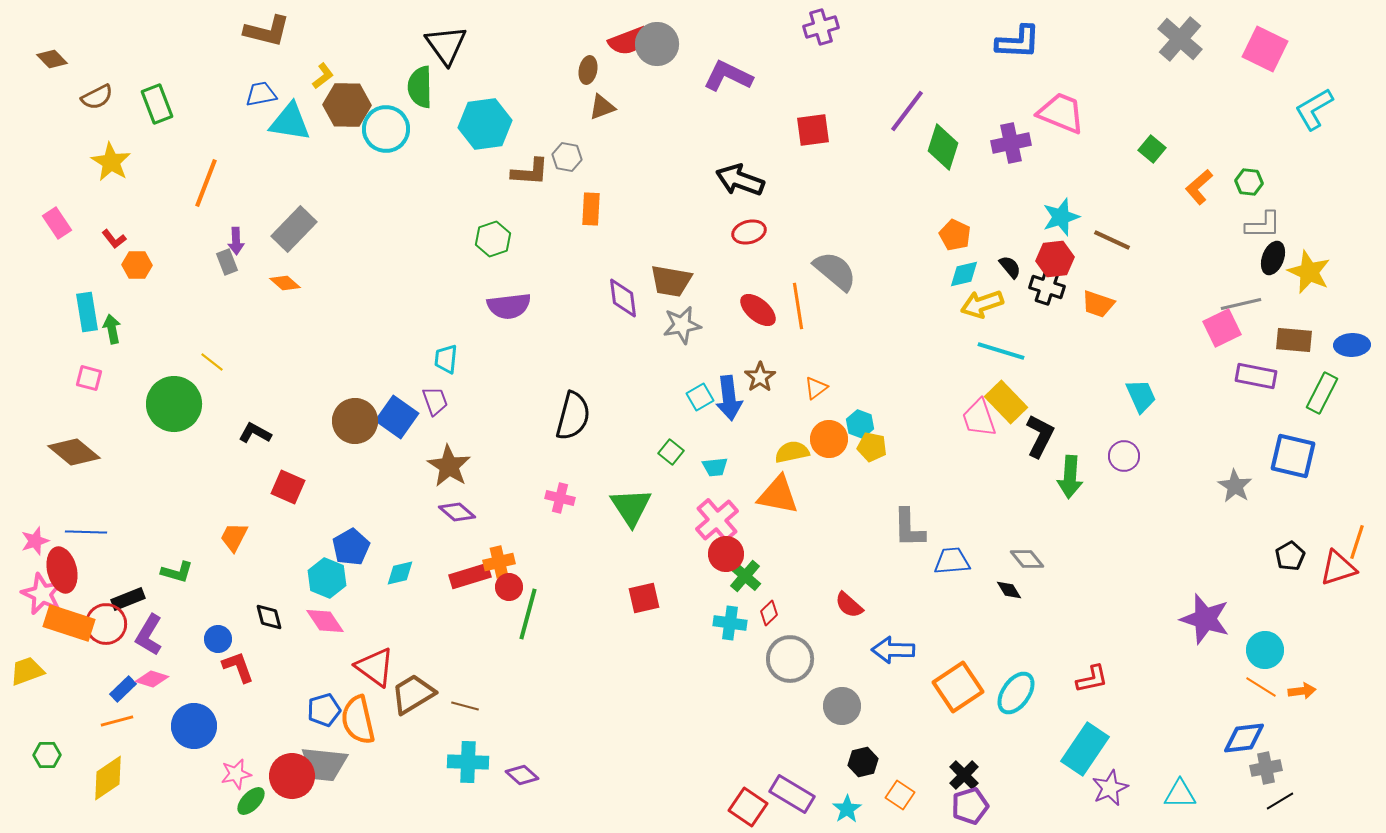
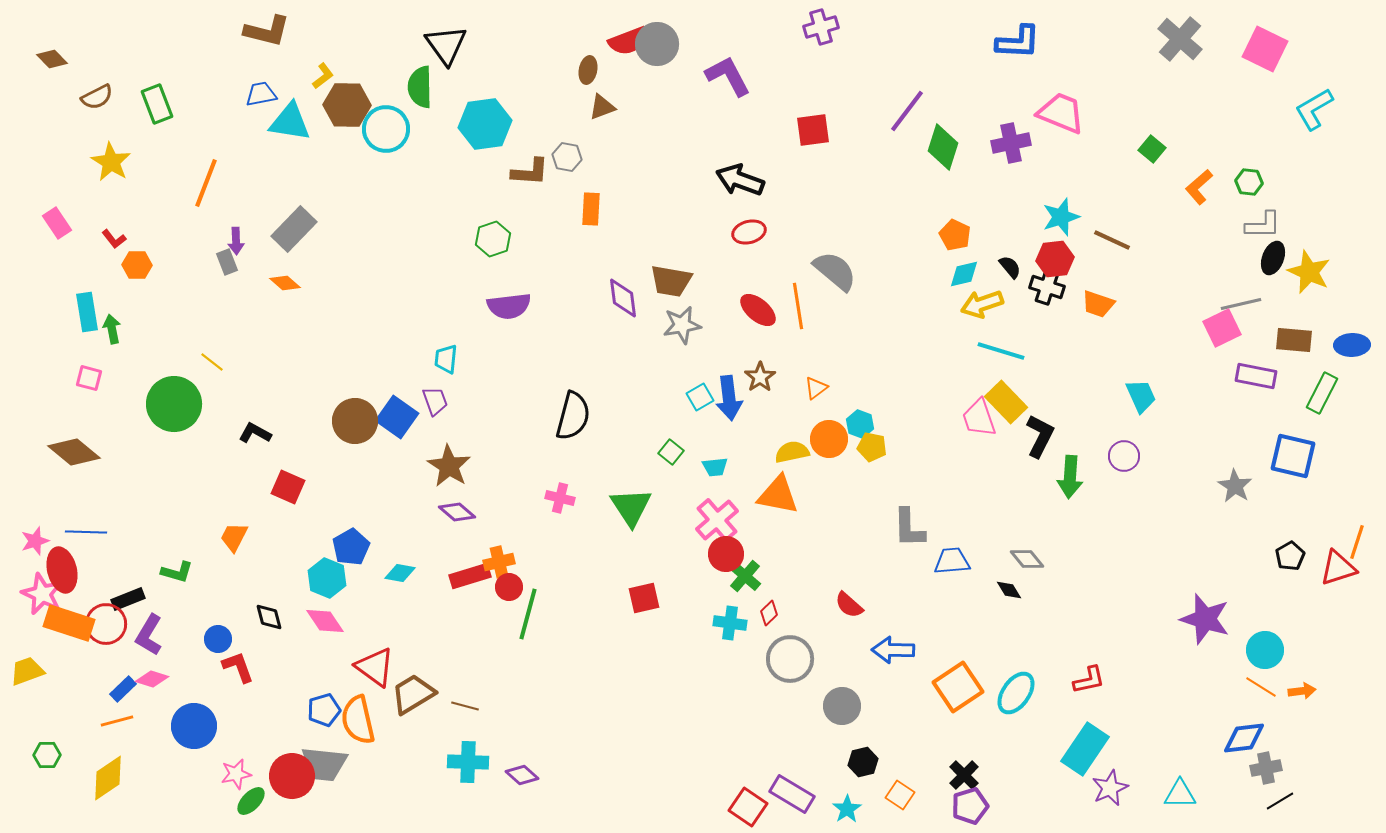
purple L-shape at (728, 76): rotated 36 degrees clockwise
cyan diamond at (400, 573): rotated 24 degrees clockwise
red L-shape at (1092, 679): moved 3 px left, 1 px down
